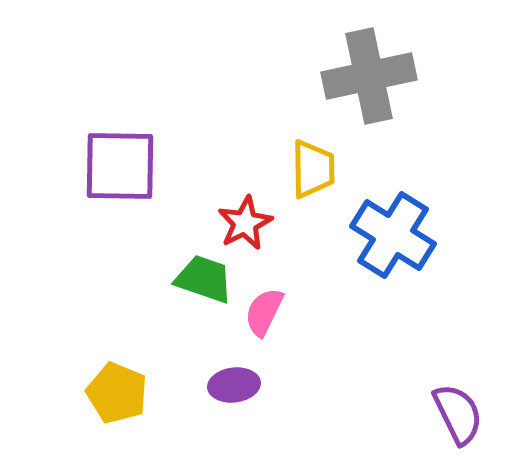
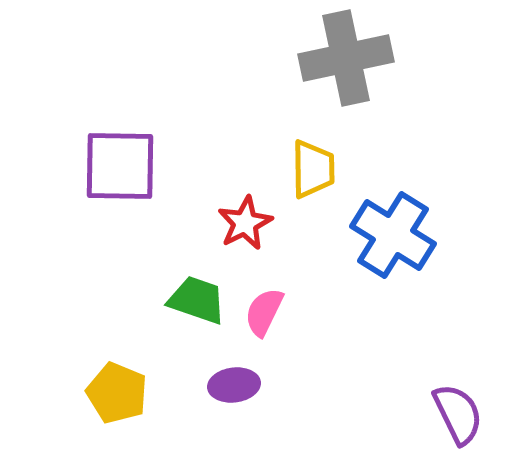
gray cross: moved 23 px left, 18 px up
green trapezoid: moved 7 px left, 21 px down
